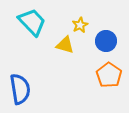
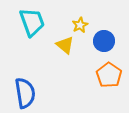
cyan trapezoid: rotated 24 degrees clockwise
blue circle: moved 2 px left
yellow triangle: rotated 24 degrees clockwise
blue semicircle: moved 5 px right, 4 px down
